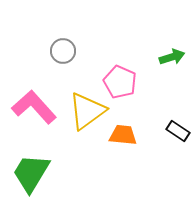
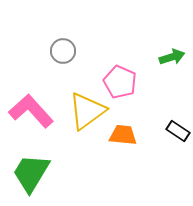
pink L-shape: moved 3 px left, 4 px down
